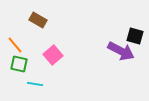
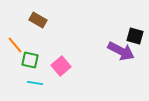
pink square: moved 8 px right, 11 px down
green square: moved 11 px right, 4 px up
cyan line: moved 1 px up
